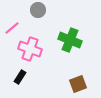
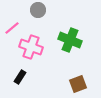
pink cross: moved 1 px right, 2 px up
